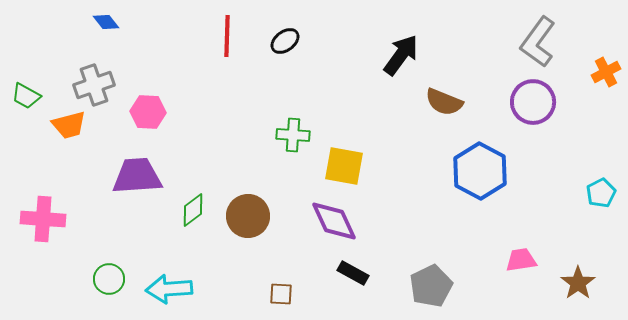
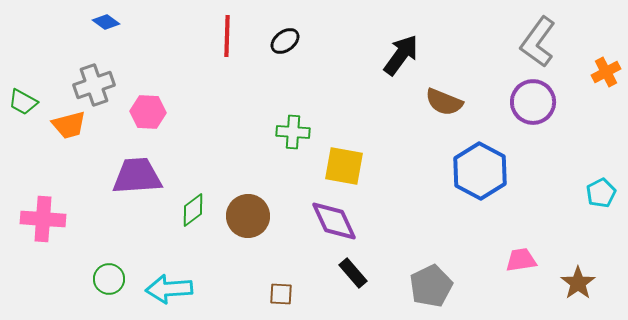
blue diamond: rotated 16 degrees counterclockwise
green trapezoid: moved 3 px left, 6 px down
green cross: moved 3 px up
black rectangle: rotated 20 degrees clockwise
